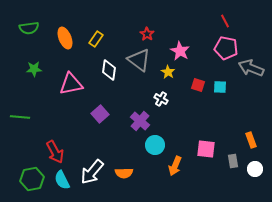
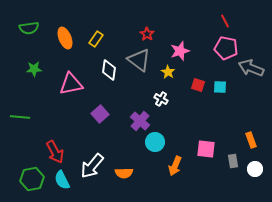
pink star: rotated 24 degrees clockwise
cyan circle: moved 3 px up
white arrow: moved 6 px up
